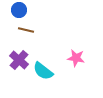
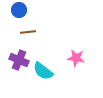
brown line: moved 2 px right, 2 px down; rotated 21 degrees counterclockwise
purple cross: rotated 18 degrees counterclockwise
